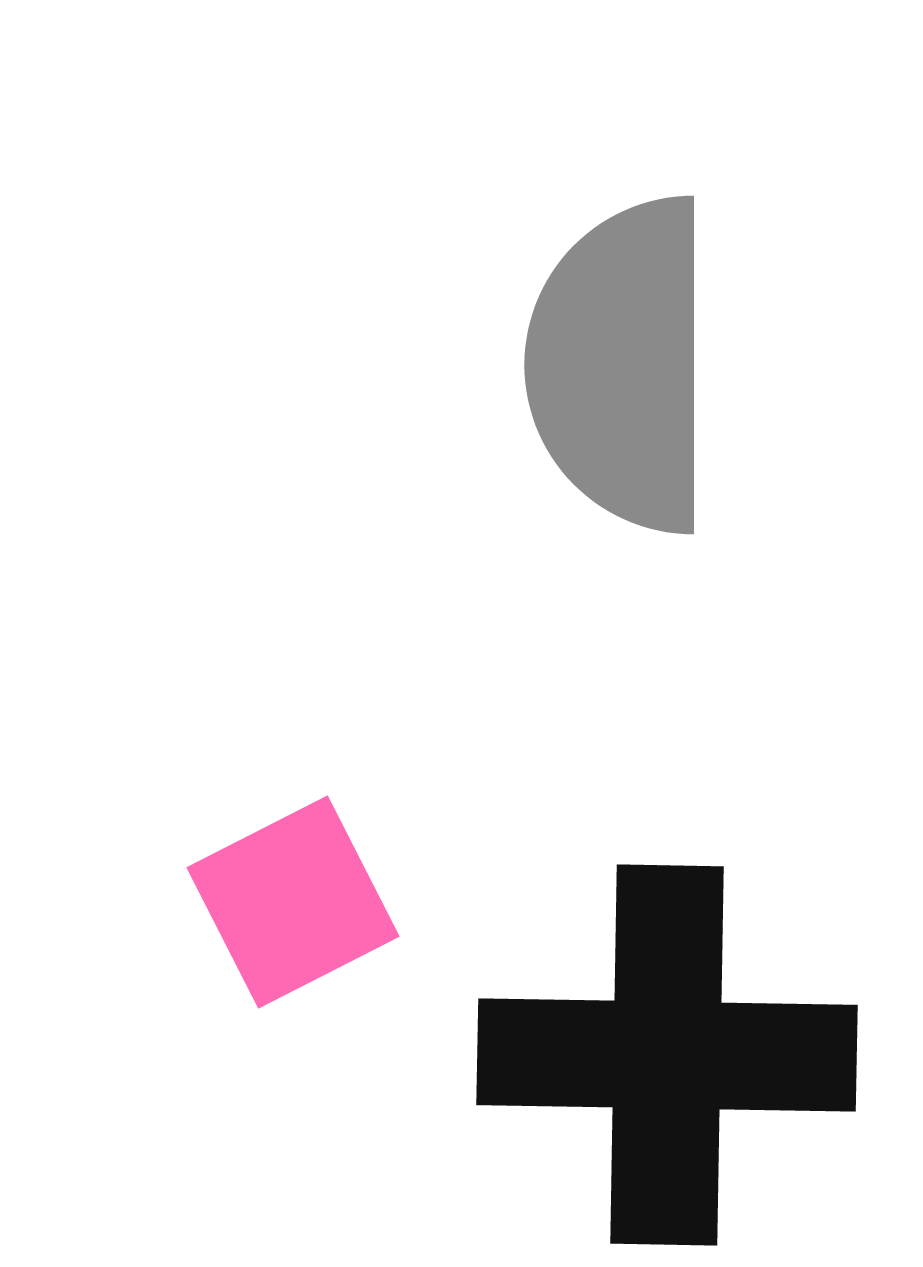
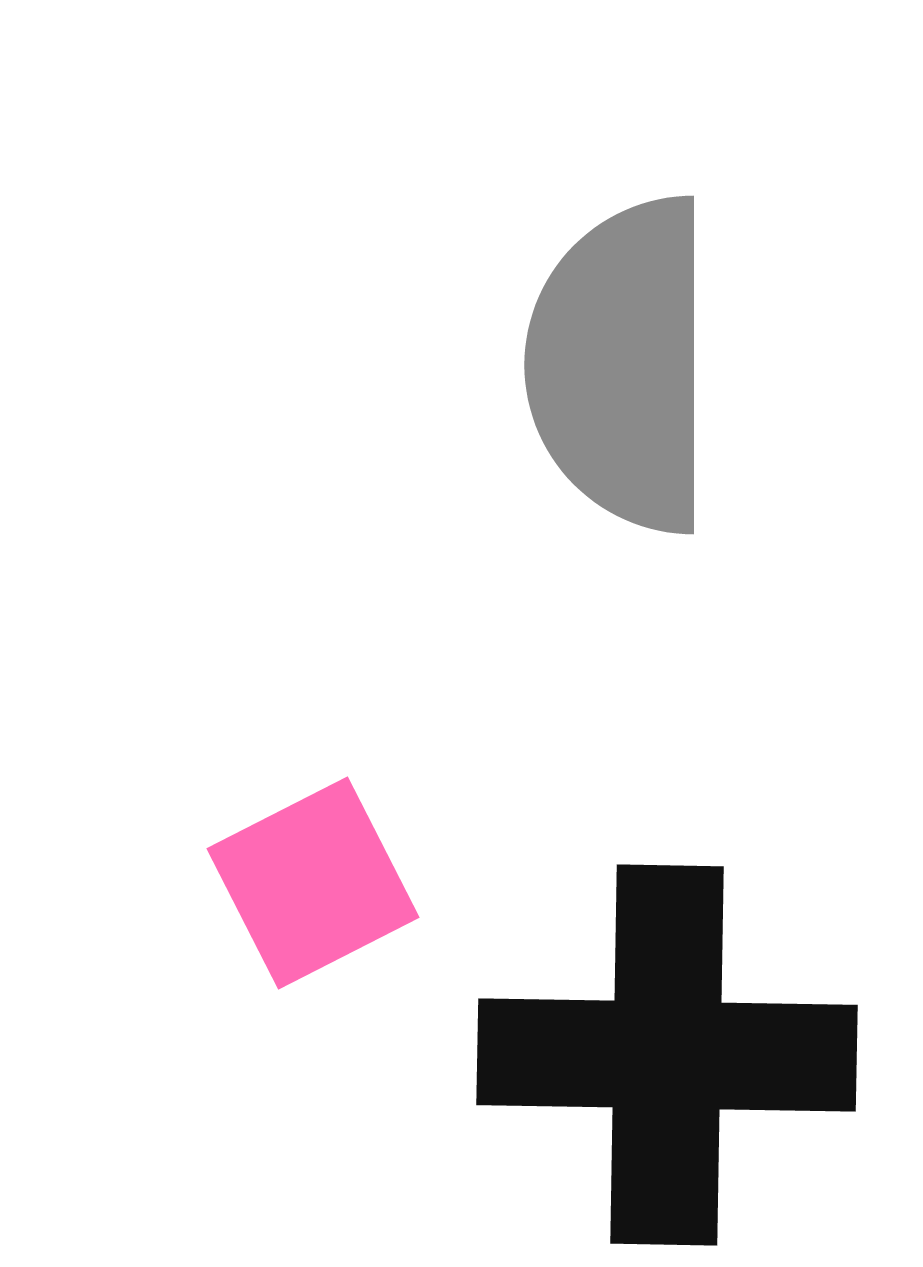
pink square: moved 20 px right, 19 px up
